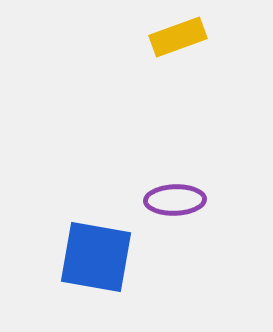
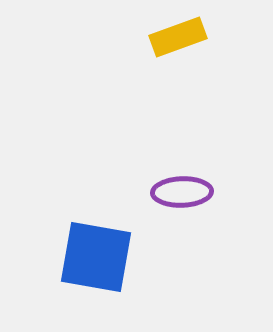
purple ellipse: moved 7 px right, 8 px up
